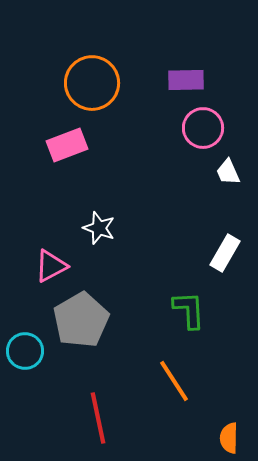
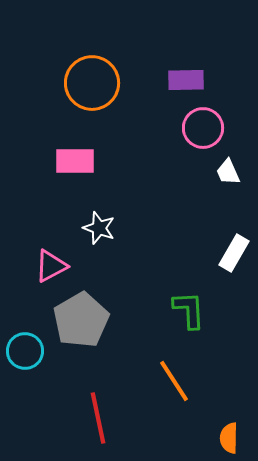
pink rectangle: moved 8 px right, 16 px down; rotated 21 degrees clockwise
white rectangle: moved 9 px right
